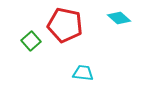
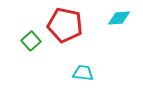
cyan diamond: rotated 45 degrees counterclockwise
